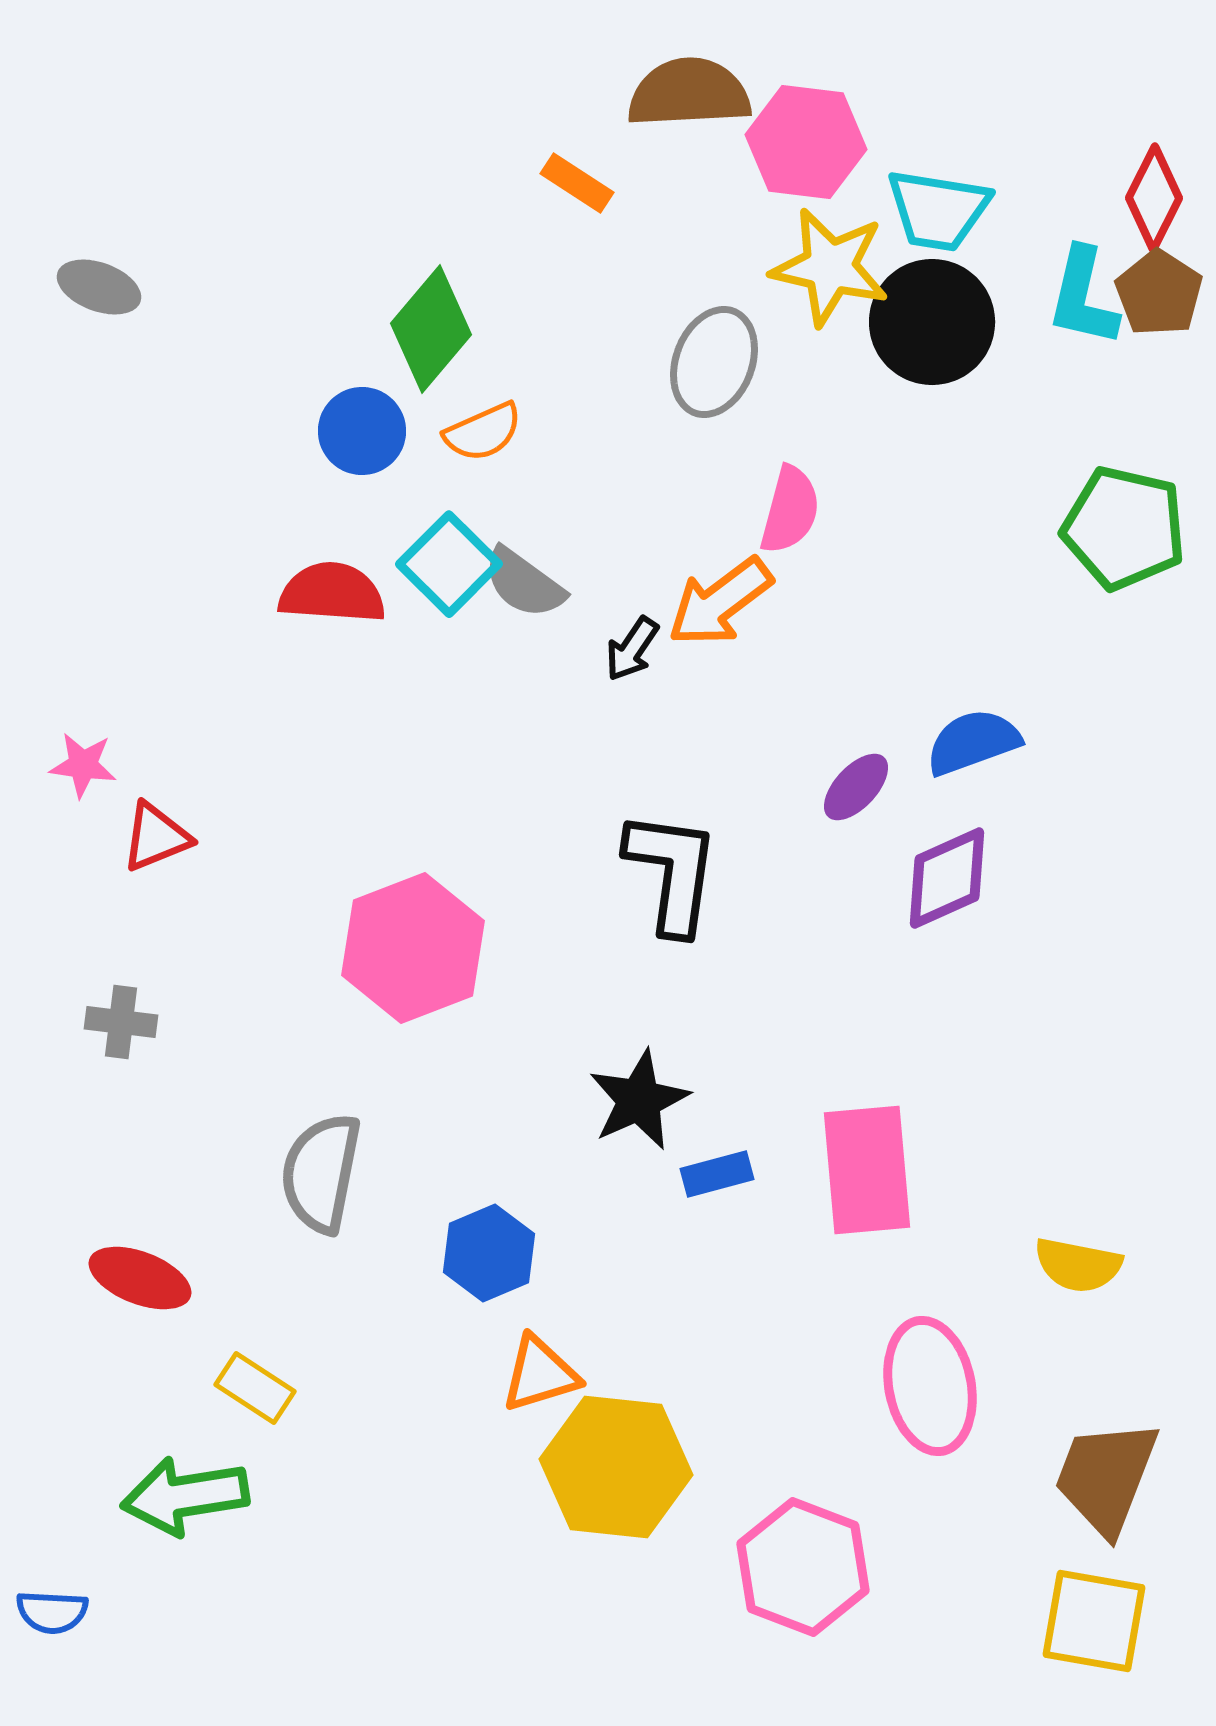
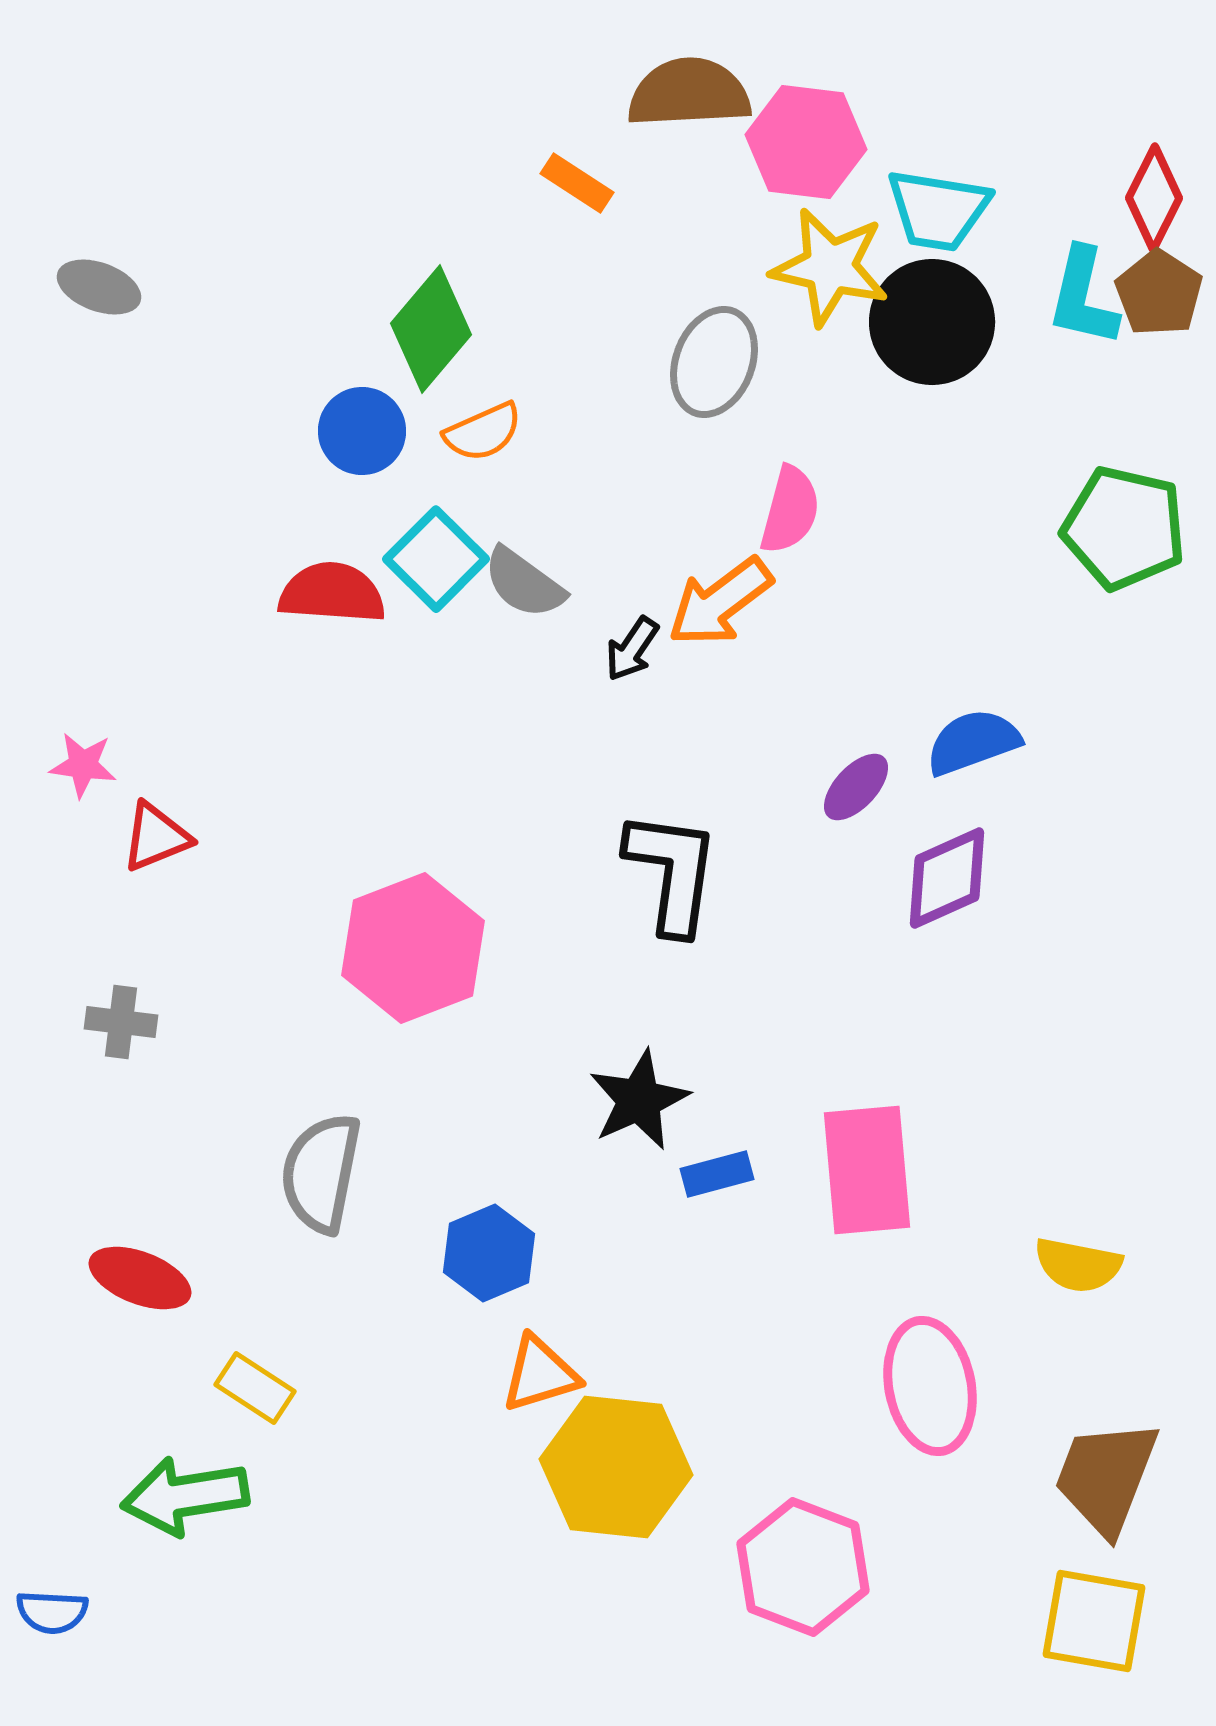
cyan square at (449, 564): moved 13 px left, 5 px up
